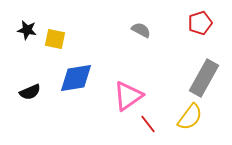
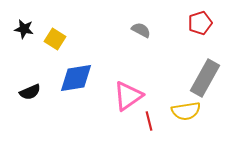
black star: moved 3 px left, 1 px up
yellow square: rotated 20 degrees clockwise
gray rectangle: moved 1 px right
yellow semicircle: moved 4 px left, 6 px up; rotated 44 degrees clockwise
red line: moved 1 px right, 3 px up; rotated 24 degrees clockwise
